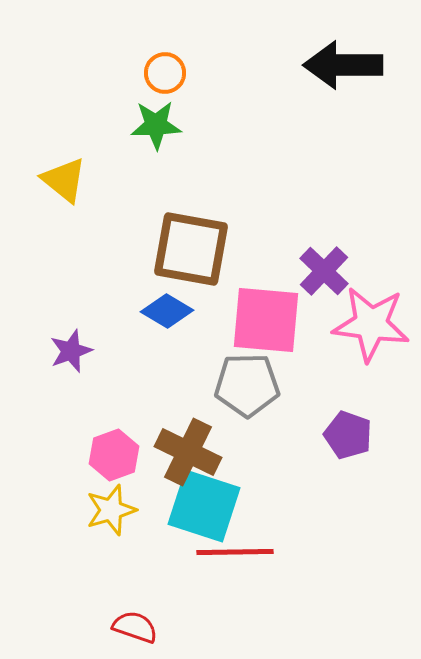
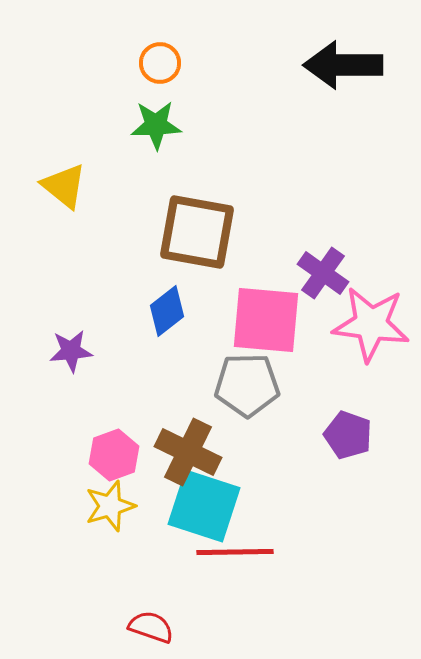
orange circle: moved 5 px left, 10 px up
yellow triangle: moved 6 px down
brown square: moved 6 px right, 17 px up
purple cross: moved 1 px left, 2 px down; rotated 9 degrees counterclockwise
blue diamond: rotated 69 degrees counterclockwise
purple star: rotated 15 degrees clockwise
yellow star: moved 1 px left, 4 px up
red semicircle: moved 16 px right
